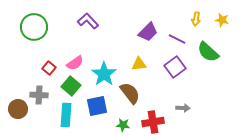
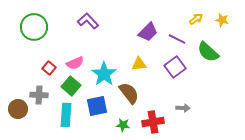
yellow arrow: rotated 136 degrees counterclockwise
pink semicircle: rotated 12 degrees clockwise
brown semicircle: moved 1 px left
